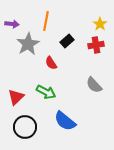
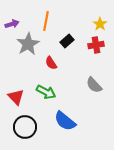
purple arrow: rotated 24 degrees counterclockwise
red triangle: rotated 30 degrees counterclockwise
